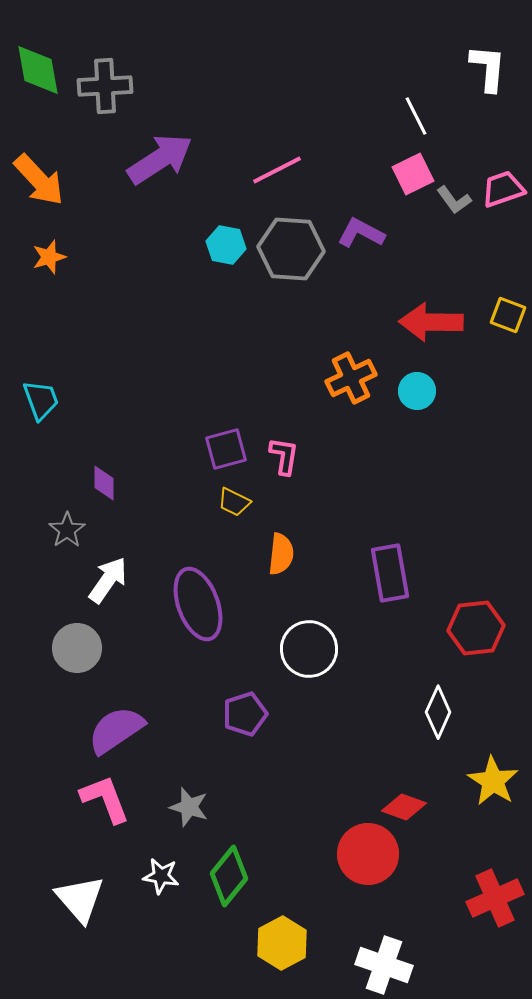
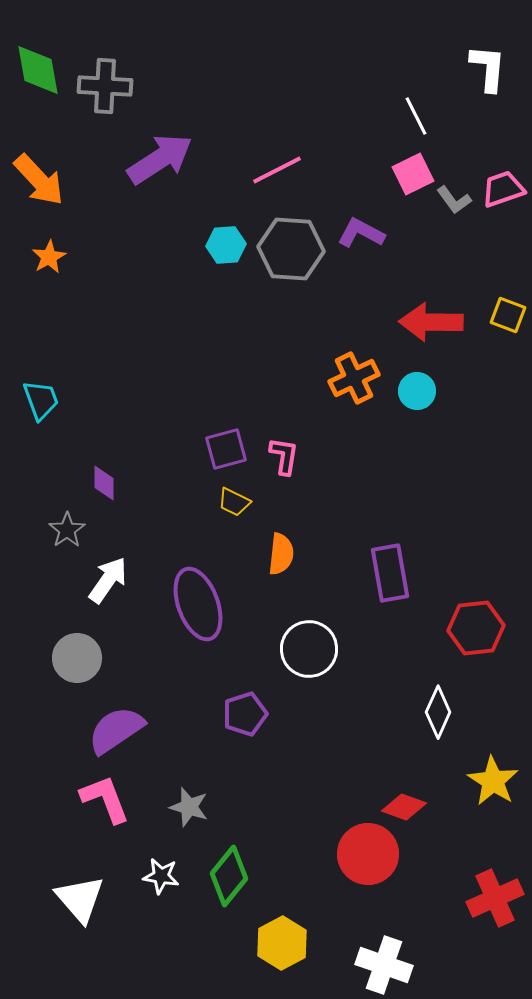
gray cross at (105, 86): rotated 6 degrees clockwise
cyan hexagon at (226, 245): rotated 15 degrees counterclockwise
orange star at (49, 257): rotated 12 degrees counterclockwise
orange cross at (351, 378): moved 3 px right
gray circle at (77, 648): moved 10 px down
